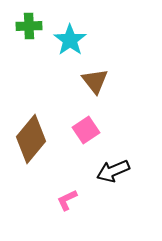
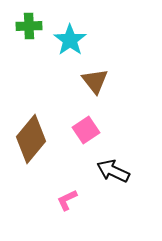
black arrow: rotated 48 degrees clockwise
